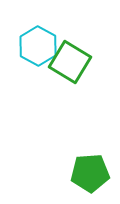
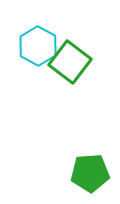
green square: rotated 6 degrees clockwise
